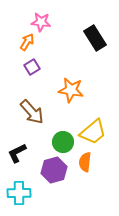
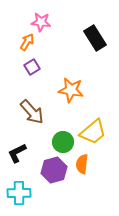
orange semicircle: moved 3 px left, 2 px down
